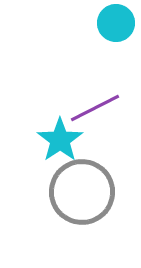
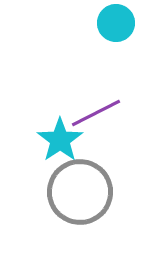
purple line: moved 1 px right, 5 px down
gray circle: moved 2 px left
